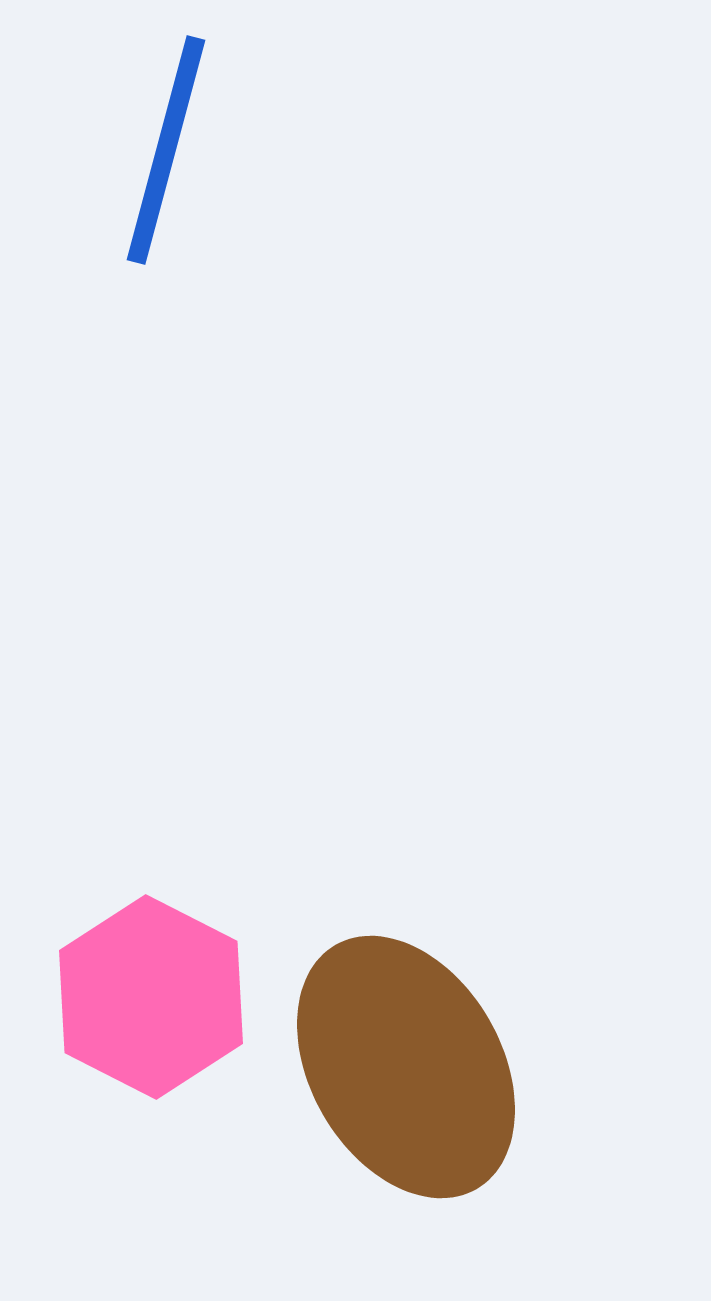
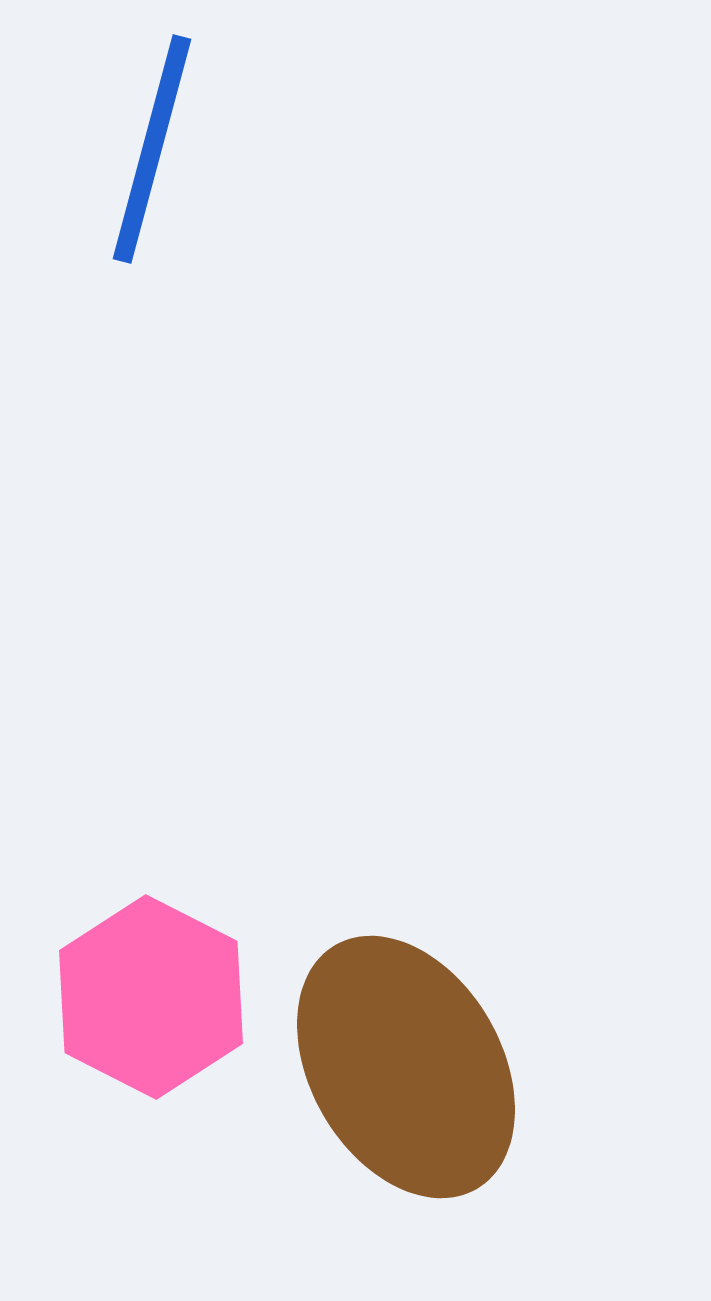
blue line: moved 14 px left, 1 px up
